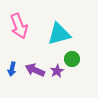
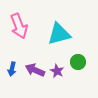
green circle: moved 6 px right, 3 px down
purple star: rotated 16 degrees counterclockwise
